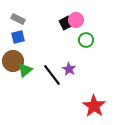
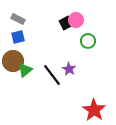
green circle: moved 2 px right, 1 px down
red star: moved 4 px down
